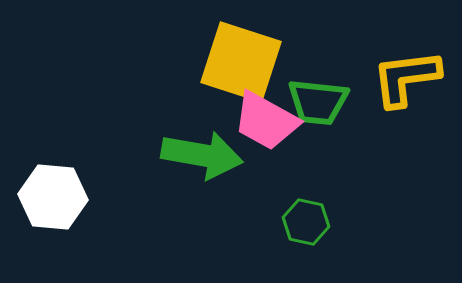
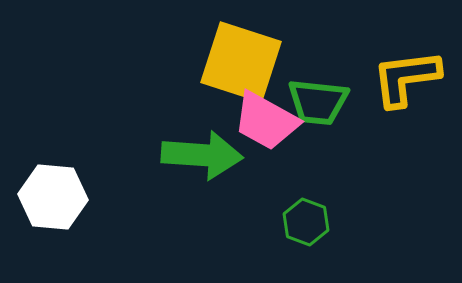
green arrow: rotated 6 degrees counterclockwise
green hexagon: rotated 9 degrees clockwise
